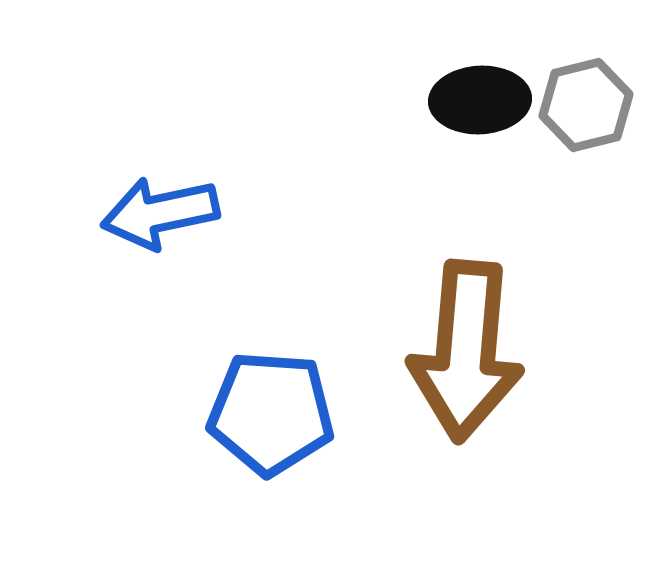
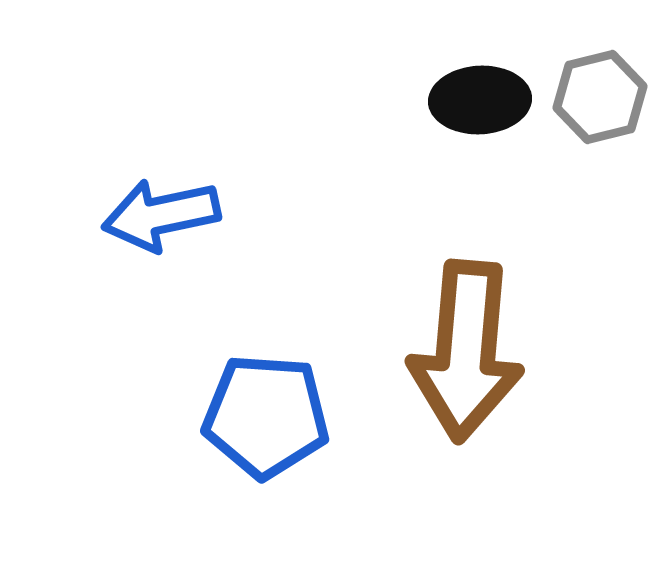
gray hexagon: moved 14 px right, 8 px up
blue arrow: moved 1 px right, 2 px down
blue pentagon: moved 5 px left, 3 px down
